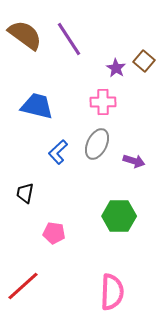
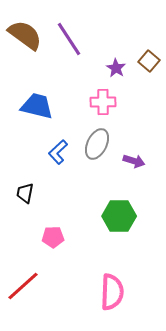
brown square: moved 5 px right
pink pentagon: moved 1 px left, 4 px down; rotated 10 degrees counterclockwise
